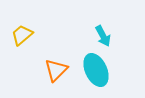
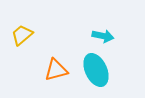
cyan arrow: rotated 50 degrees counterclockwise
orange triangle: rotated 30 degrees clockwise
